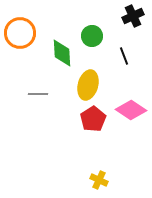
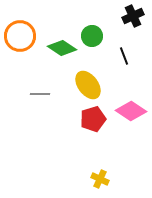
orange circle: moved 3 px down
green diamond: moved 5 px up; rotated 52 degrees counterclockwise
yellow ellipse: rotated 52 degrees counterclockwise
gray line: moved 2 px right
pink diamond: moved 1 px down
red pentagon: rotated 15 degrees clockwise
yellow cross: moved 1 px right, 1 px up
